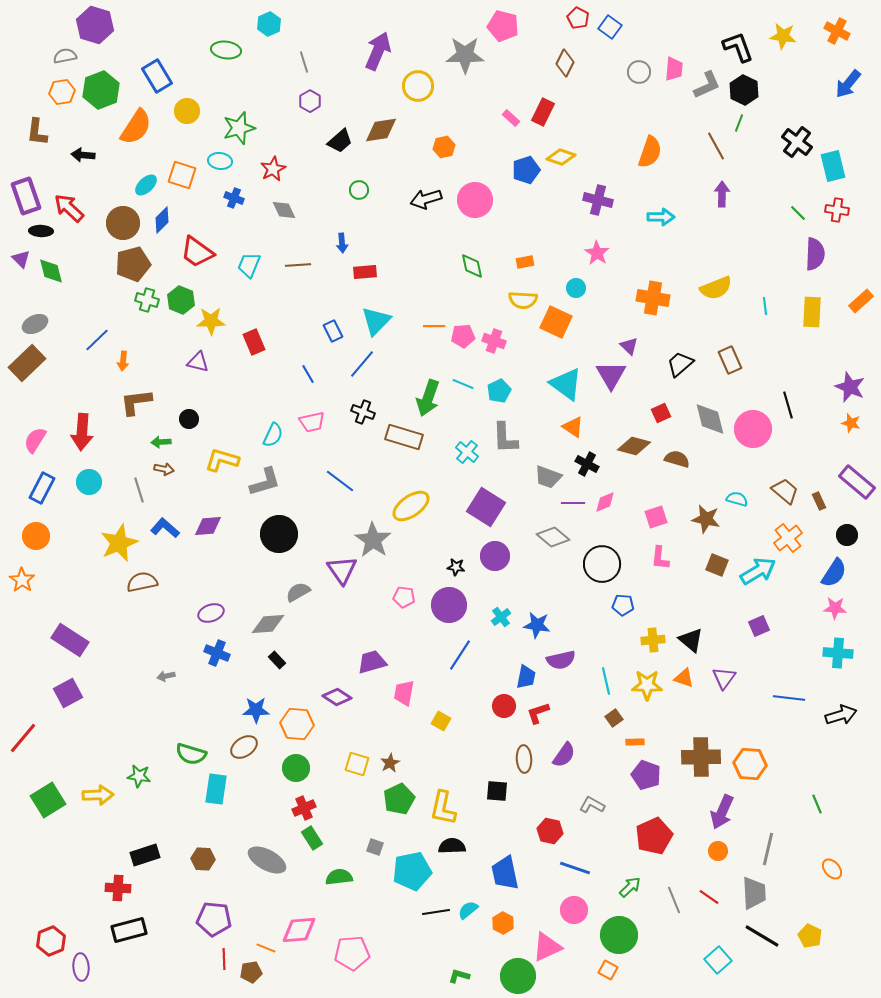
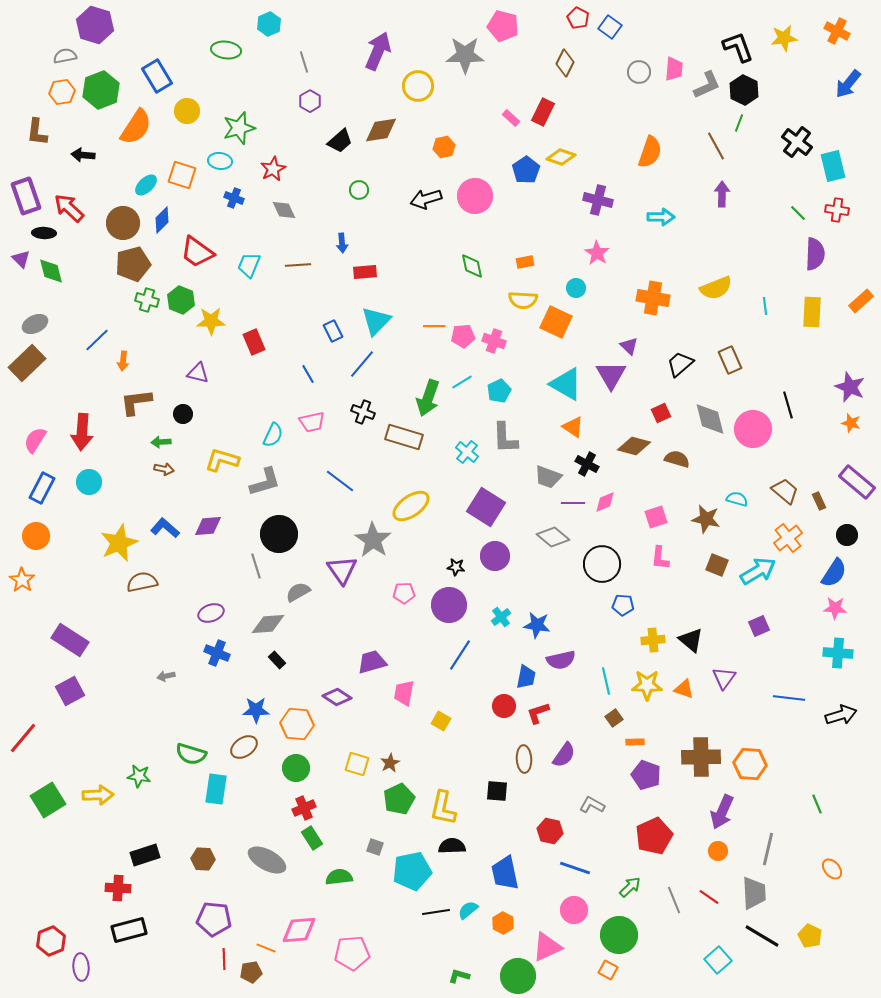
yellow star at (783, 36): moved 1 px right, 2 px down; rotated 16 degrees counterclockwise
blue pentagon at (526, 170): rotated 16 degrees counterclockwise
pink circle at (475, 200): moved 4 px up
black ellipse at (41, 231): moved 3 px right, 2 px down
purple triangle at (198, 362): moved 11 px down
cyan line at (463, 384): moved 1 px left, 2 px up; rotated 55 degrees counterclockwise
cyan triangle at (566, 384): rotated 6 degrees counterclockwise
black circle at (189, 419): moved 6 px left, 5 px up
gray line at (139, 490): moved 117 px right, 76 px down
pink pentagon at (404, 597): moved 4 px up; rotated 10 degrees counterclockwise
orange triangle at (684, 678): moved 11 px down
purple square at (68, 693): moved 2 px right, 2 px up
